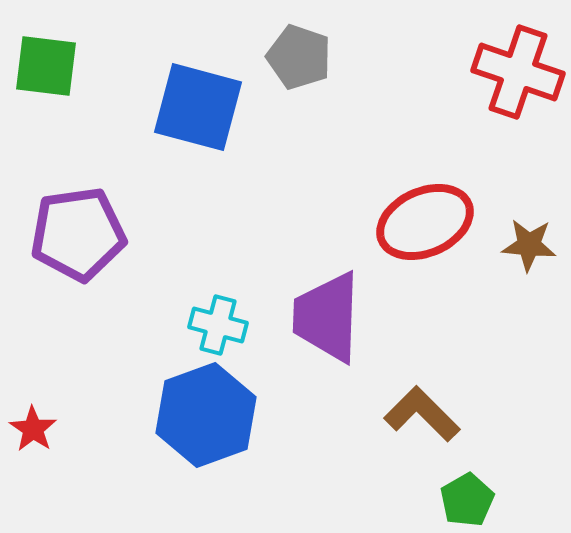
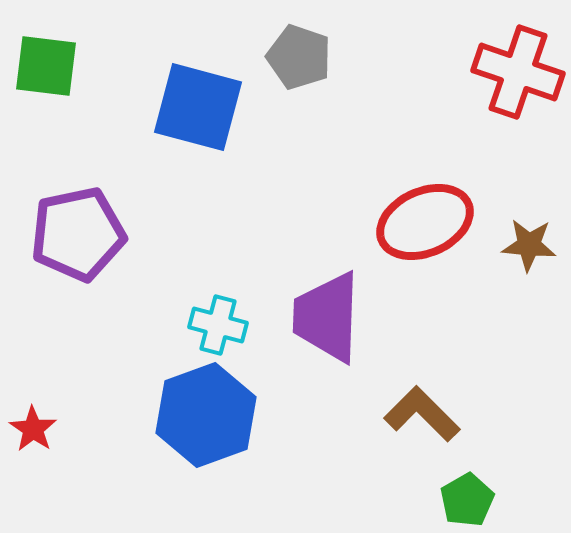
purple pentagon: rotated 4 degrees counterclockwise
